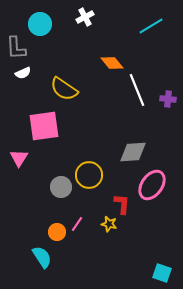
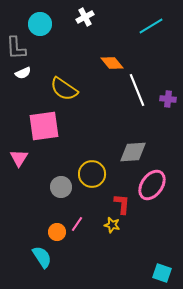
yellow circle: moved 3 px right, 1 px up
yellow star: moved 3 px right, 1 px down
